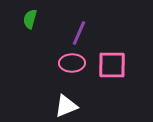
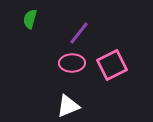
purple line: rotated 15 degrees clockwise
pink square: rotated 28 degrees counterclockwise
white triangle: moved 2 px right
